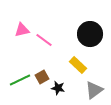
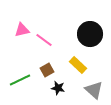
brown square: moved 5 px right, 7 px up
gray triangle: rotated 42 degrees counterclockwise
